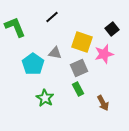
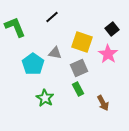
pink star: moved 4 px right; rotated 24 degrees counterclockwise
